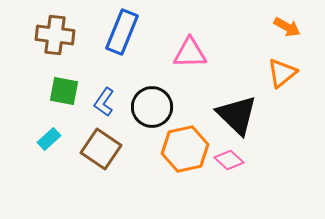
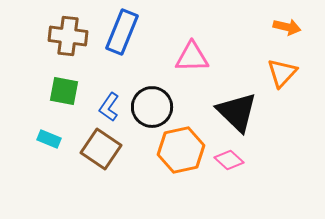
orange arrow: rotated 16 degrees counterclockwise
brown cross: moved 13 px right, 1 px down
pink triangle: moved 2 px right, 4 px down
orange triangle: rotated 8 degrees counterclockwise
blue L-shape: moved 5 px right, 5 px down
black triangle: moved 3 px up
cyan rectangle: rotated 65 degrees clockwise
orange hexagon: moved 4 px left, 1 px down
